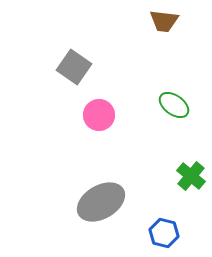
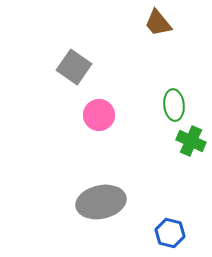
brown trapezoid: moved 6 px left, 2 px down; rotated 44 degrees clockwise
green ellipse: rotated 48 degrees clockwise
green cross: moved 35 px up; rotated 16 degrees counterclockwise
gray ellipse: rotated 18 degrees clockwise
blue hexagon: moved 6 px right
